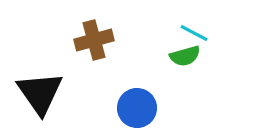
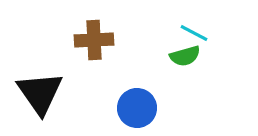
brown cross: rotated 12 degrees clockwise
